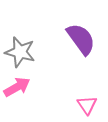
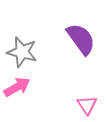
gray star: moved 2 px right
